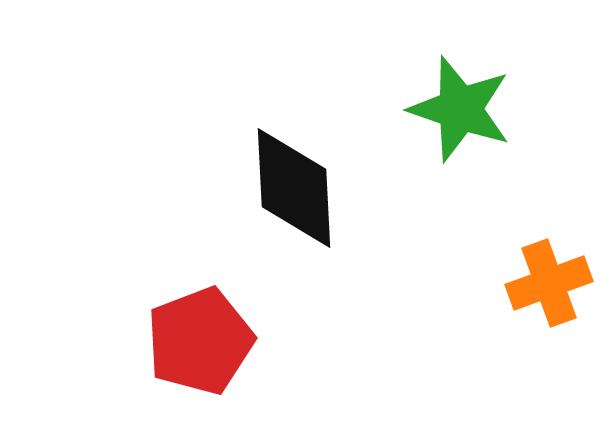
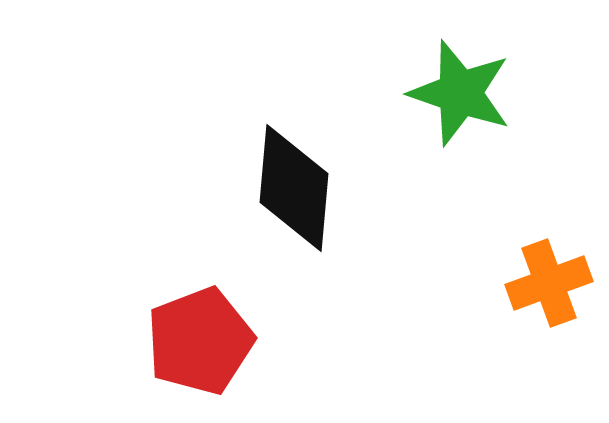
green star: moved 16 px up
black diamond: rotated 8 degrees clockwise
